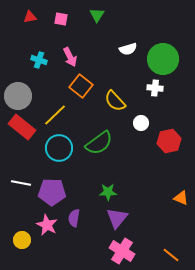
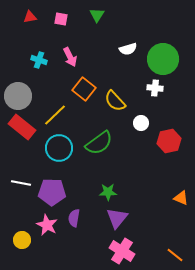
orange square: moved 3 px right, 3 px down
orange line: moved 4 px right
